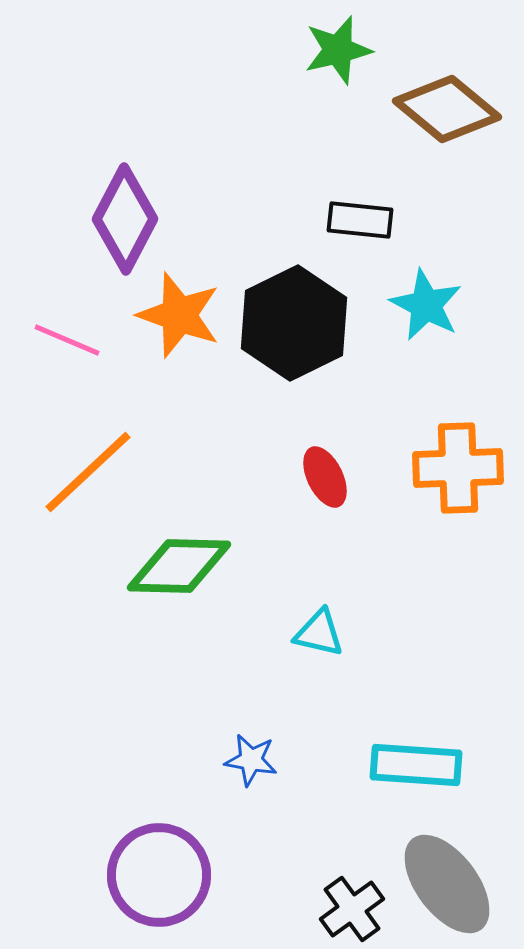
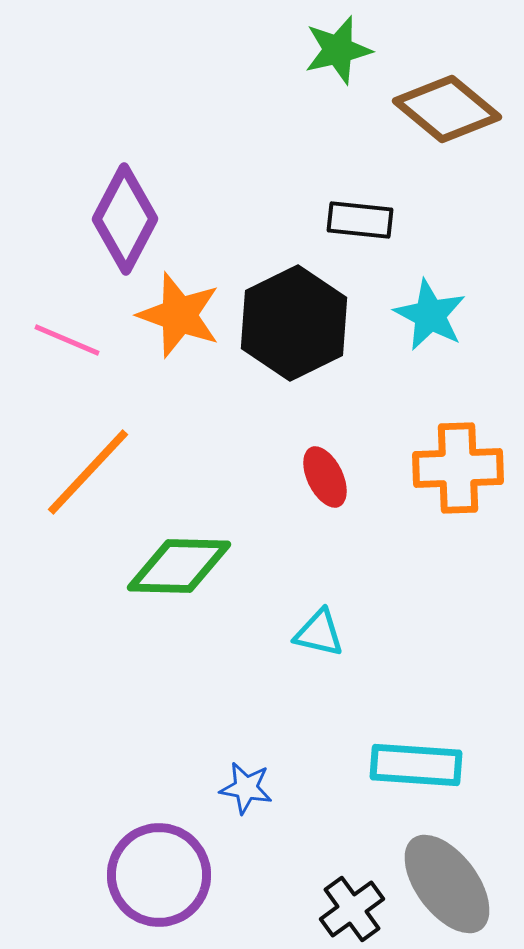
cyan star: moved 4 px right, 10 px down
orange line: rotated 4 degrees counterclockwise
blue star: moved 5 px left, 28 px down
